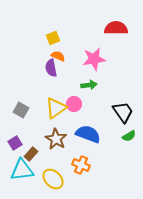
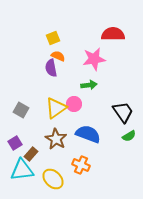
red semicircle: moved 3 px left, 6 px down
